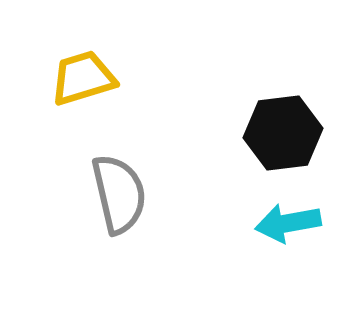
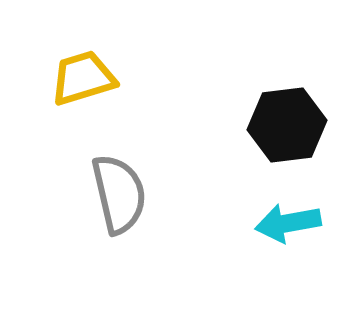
black hexagon: moved 4 px right, 8 px up
